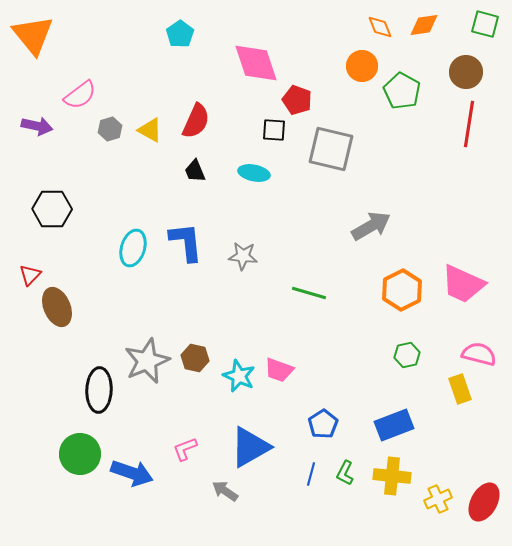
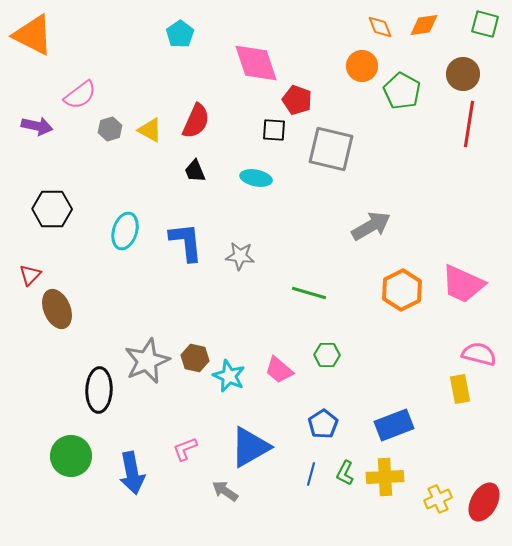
orange triangle at (33, 35): rotated 24 degrees counterclockwise
brown circle at (466, 72): moved 3 px left, 2 px down
cyan ellipse at (254, 173): moved 2 px right, 5 px down
cyan ellipse at (133, 248): moved 8 px left, 17 px up
gray star at (243, 256): moved 3 px left
brown ellipse at (57, 307): moved 2 px down
green hexagon at (407, 355): moved 80 px left; rotated 15 degrees clockwise
pink trapezoid at (279, 370): rotated 20 degrees clockwise
cyan star at (239, 376): moved 10 px left
yellow rectangle at (460, 389): rotated 8 degrees clockwise
green circle at (80, 454): moved 9 px left, 2 px down
blue arrow at (132, 473): rotated 60 degrees clockwise
yellow cross at (392, 476): moved 7 px left, 1 px down; rotated 9 degrees counterclockwise
